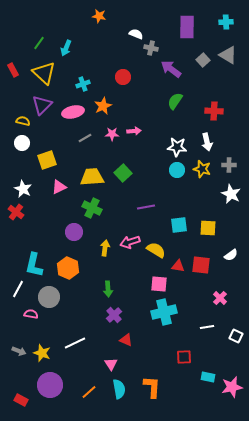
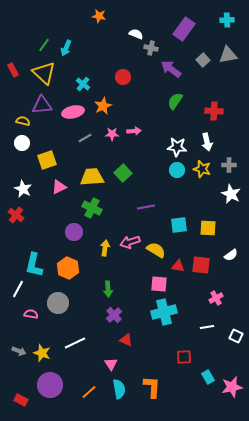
cyan cross at (226, 22): moved 1 px right, 2 px up
purple rectangle at (187, 27): moved 3 px left, 2 px down; rotated 35 degrees clockwise
green line at (39, 43): moved 5 px right, 2 px down
gray triangle at (228, 55): rotated 42 degrees counterclockwise
cyan cross at (83, 84): rotated 32 degrees counterclockwise
purple triangle at (42, 105): rotated 40 degrees clockwise
red cross at (16, 212): moved 3 px down
gray circle at (49, 297): moved 9 px right, 6 px down
pink cross at (220, 298): moved 4 px left; rotated 16 degrees clockwise
cyan rectangle at (208, 377): rotated 48 degrees clockwise
